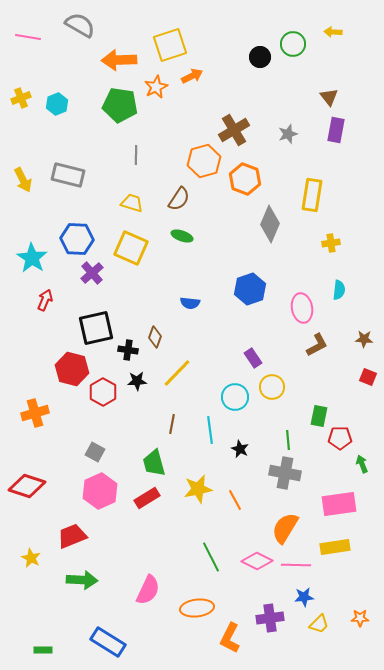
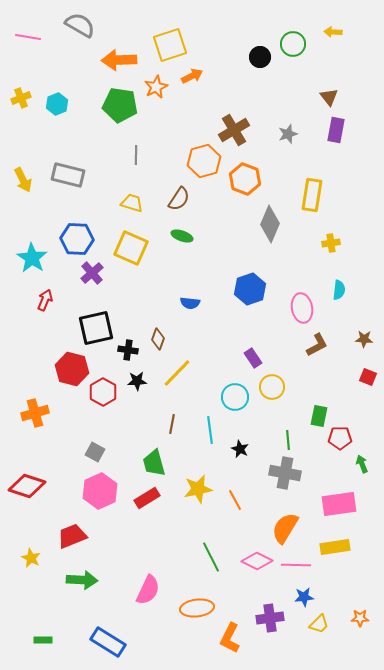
brown diamond at (155, 337): moved 3 px right, 2 px down
green rectangle at (43, 650): moved 10 px up
